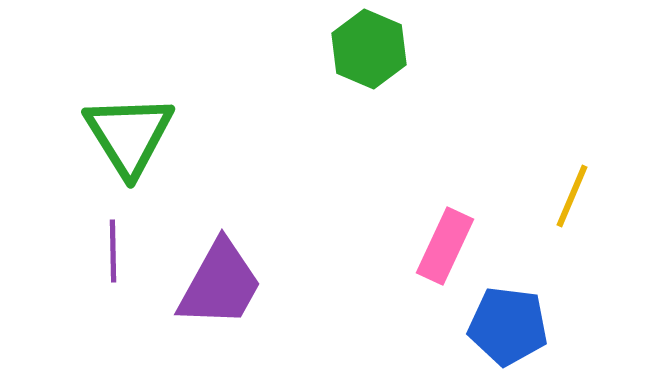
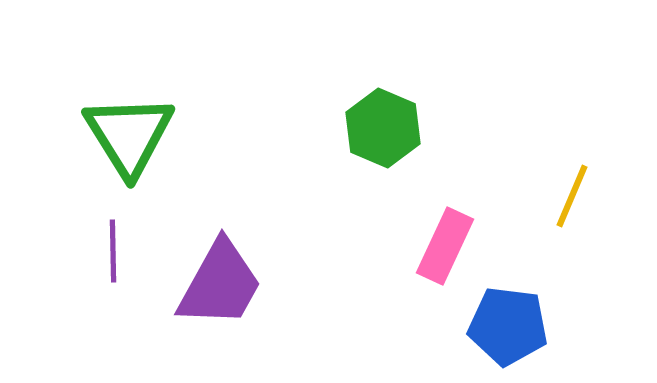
green hexagon: moved 14 px right, 79 px down
